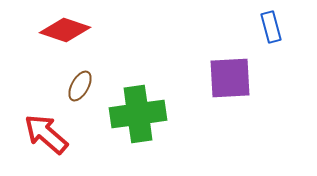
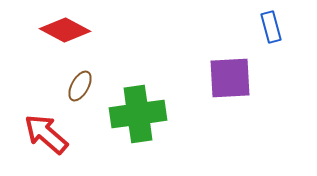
red diamond: rotated 9 degrees clockwise
